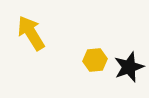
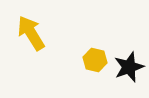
yellow hexagon: rotated 20 degrees clockwise
